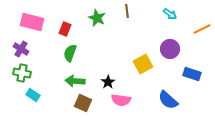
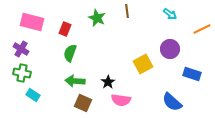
blue semicircle: moved 4 px right, 2 px down
